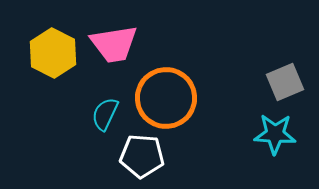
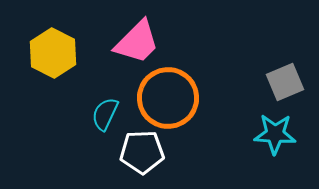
pink trapezoid: moved 23 px right, 2 px up; rotated 36 degrees counterclockwise
orange circle: moved 2 px right
white pentagon: moved 4 px up; rotated 6 degrees counterclockwise
